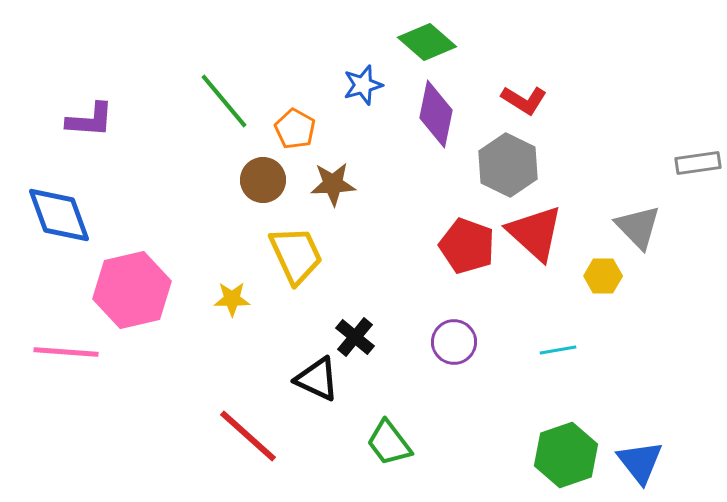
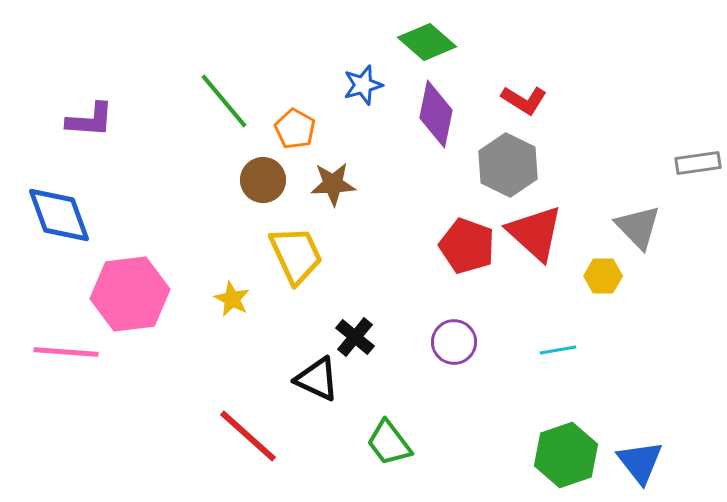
pink hexagon: moved 2 px left, 4 px down; rotated 6 degrees clockwise
yellow star: rotated 27 degrees clockwise
